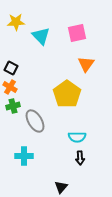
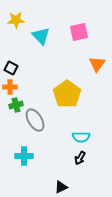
yellow star: moved 2 px up
pink square: moved 2 px right, 1 px up
orange triangle: moved 11 px right
orange cross: rotated 32 degrees counterclockwise
green cross: moved 3 px right, 1 px up
gray ellipse: moved 1 px up
cyan semicircle: moved 4 px right
black arrow: rotated 32 degrees clockwise
black triangle: rotated 24 degrees clockwise
